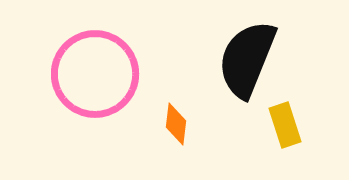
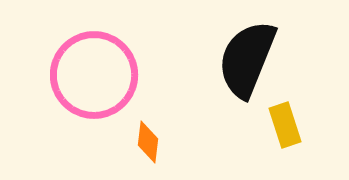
pink circle: moved 1 px left, 1 px down
orange diamond: moved 28 px left, 18 px down
